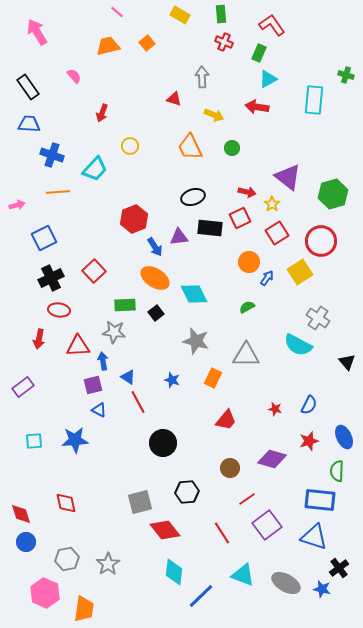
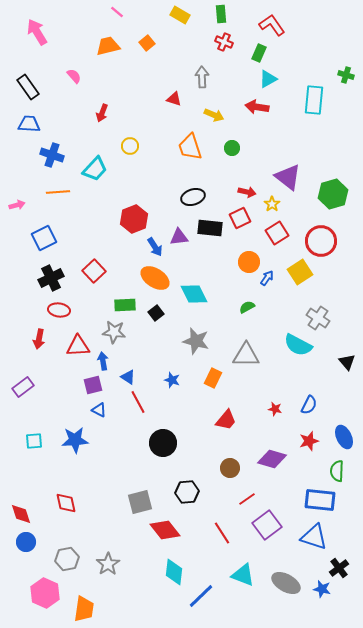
orange trapezoid at (190, 147): rotated 8 degrees clockwise
